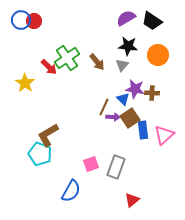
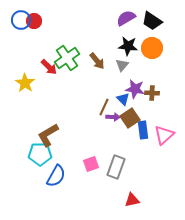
orange circle: moved 6 px left, 7 px up
brown arrow: moved 1 px up
cyan pentagon: rotated 20 degrees counterclockwise
blue semicircle: moved 15 px left, 15 px up
red triangle: rotated 28 degrees clockwise
